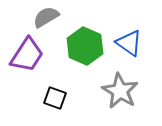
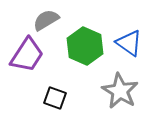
gray semicircle: moved 3 px down
